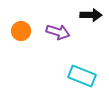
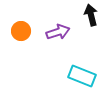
black arrow: rotated 105 degrees counterclockwise
purple arrow: rotated 35 degrees counterclockwise
